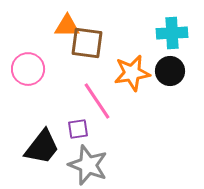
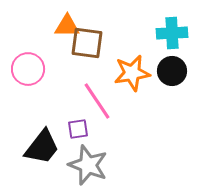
black circle: moved 2 px right
